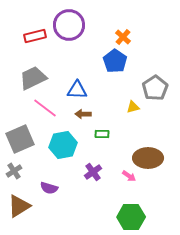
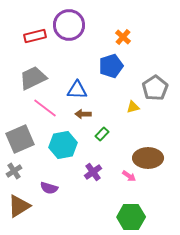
blue pentagon: moved 4 px left, 5 px down; rotated 20 degrees clockwise
green rectangle: rotated 48 degrees counterclockwise
